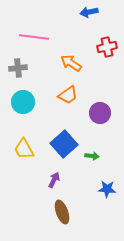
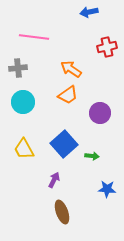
orange arrow: moved 6 px down
